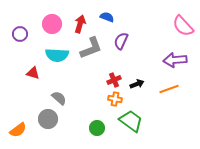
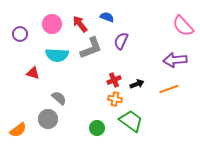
red arrow: rotated 54 degrees counterclockwise
